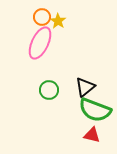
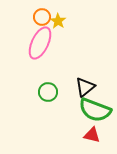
green circle: moved 1 px left, 2 px down
